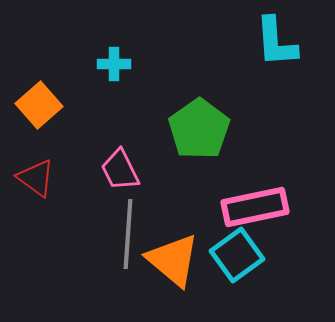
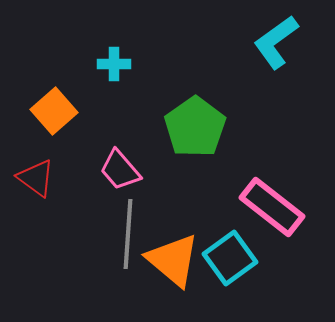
cyan L-shape: rotated 58 degrees clockwise
orange square: moved 15 px right, 6 px down
green pentagon: moved 4 px left, 2 px up
pink trapezoid: rotated 15 degrees counterclockwise
pink rectangle: moved 17 px right; rotated 50 degrees clockwise
cyan square: moved 7 px left, 3 px down
